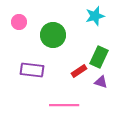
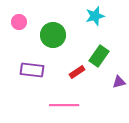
green rectangle: moved 1 px up; rotated 10 degrees clockwise
red rectangle: moved 2 px left, 1 px down
purple triangle: moved 18 px right; rotated 32 degrees counterclockwise
